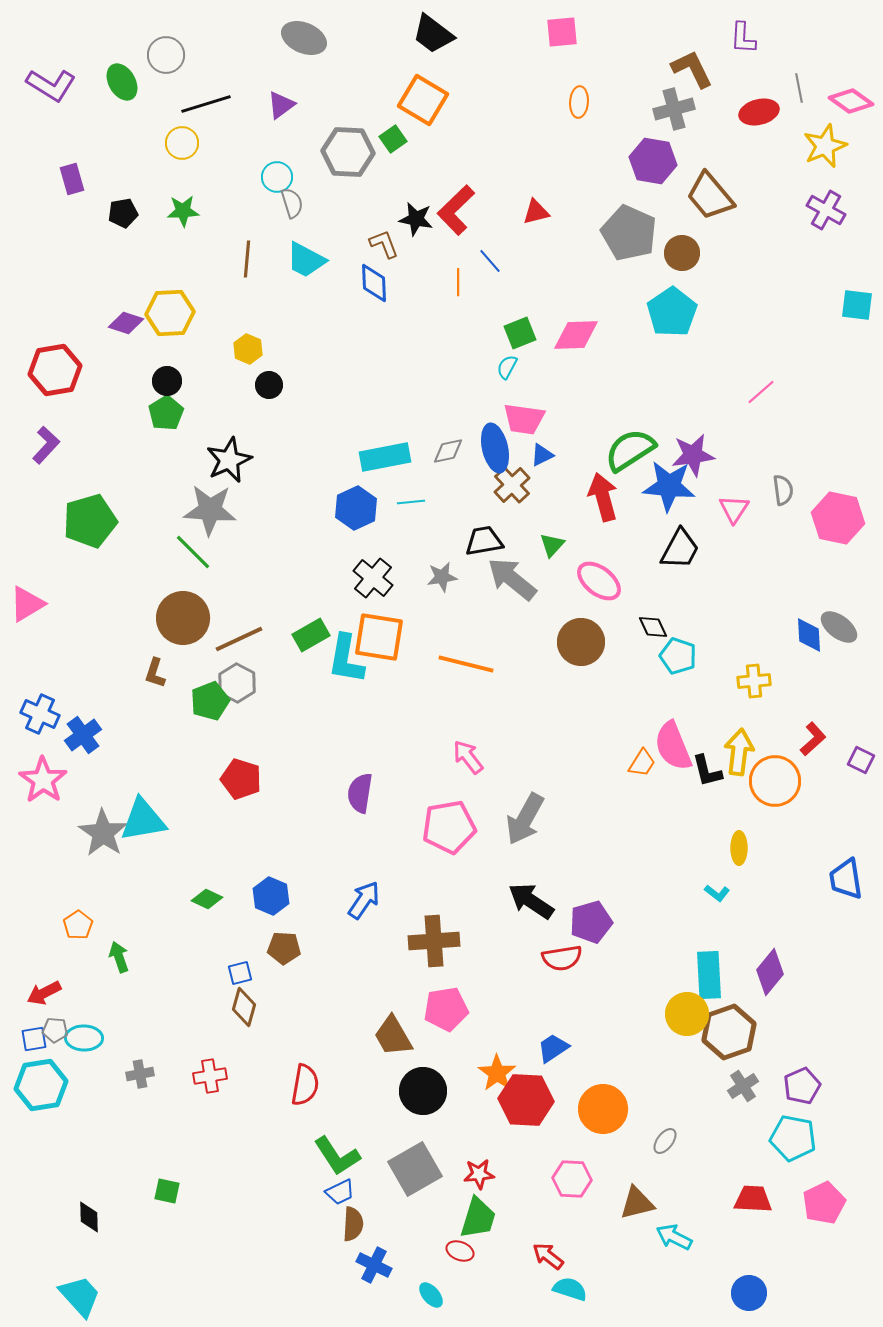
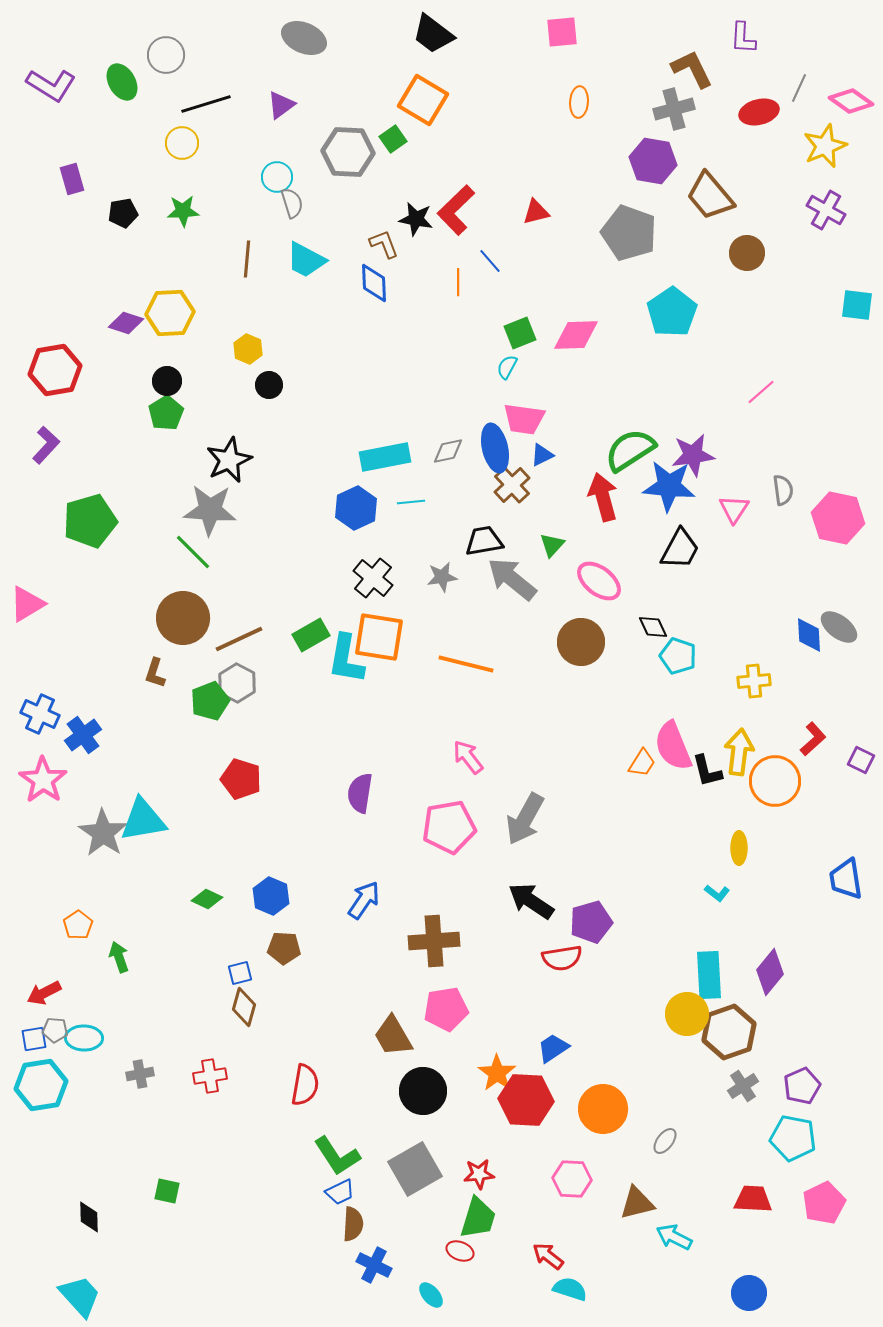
gray line at (799, 88): rotated 36 degrees clockwise
gray pentagon at (629, 233): rotated 4 degrees counterclockwise
brown circle at (682, 253): moved 65 px right
